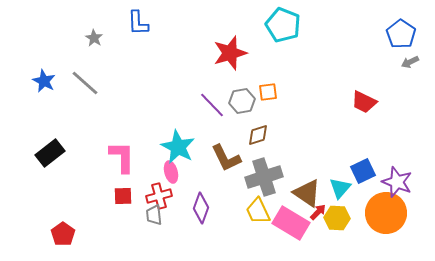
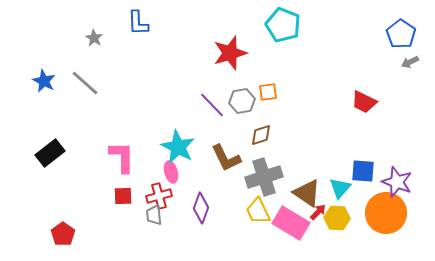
brown diamond: moved 3 px right
blue square: rotated 30 degrees clockwise
